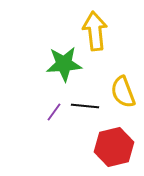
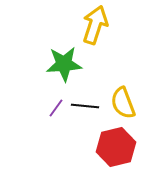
yellow arrow: moved 6 px up; rotated 24 degrees clockwise
yellow semicircle: moved 11 px down
purple line: moved 2 px right, 4 px up
red hexagon: moved 2 px right
